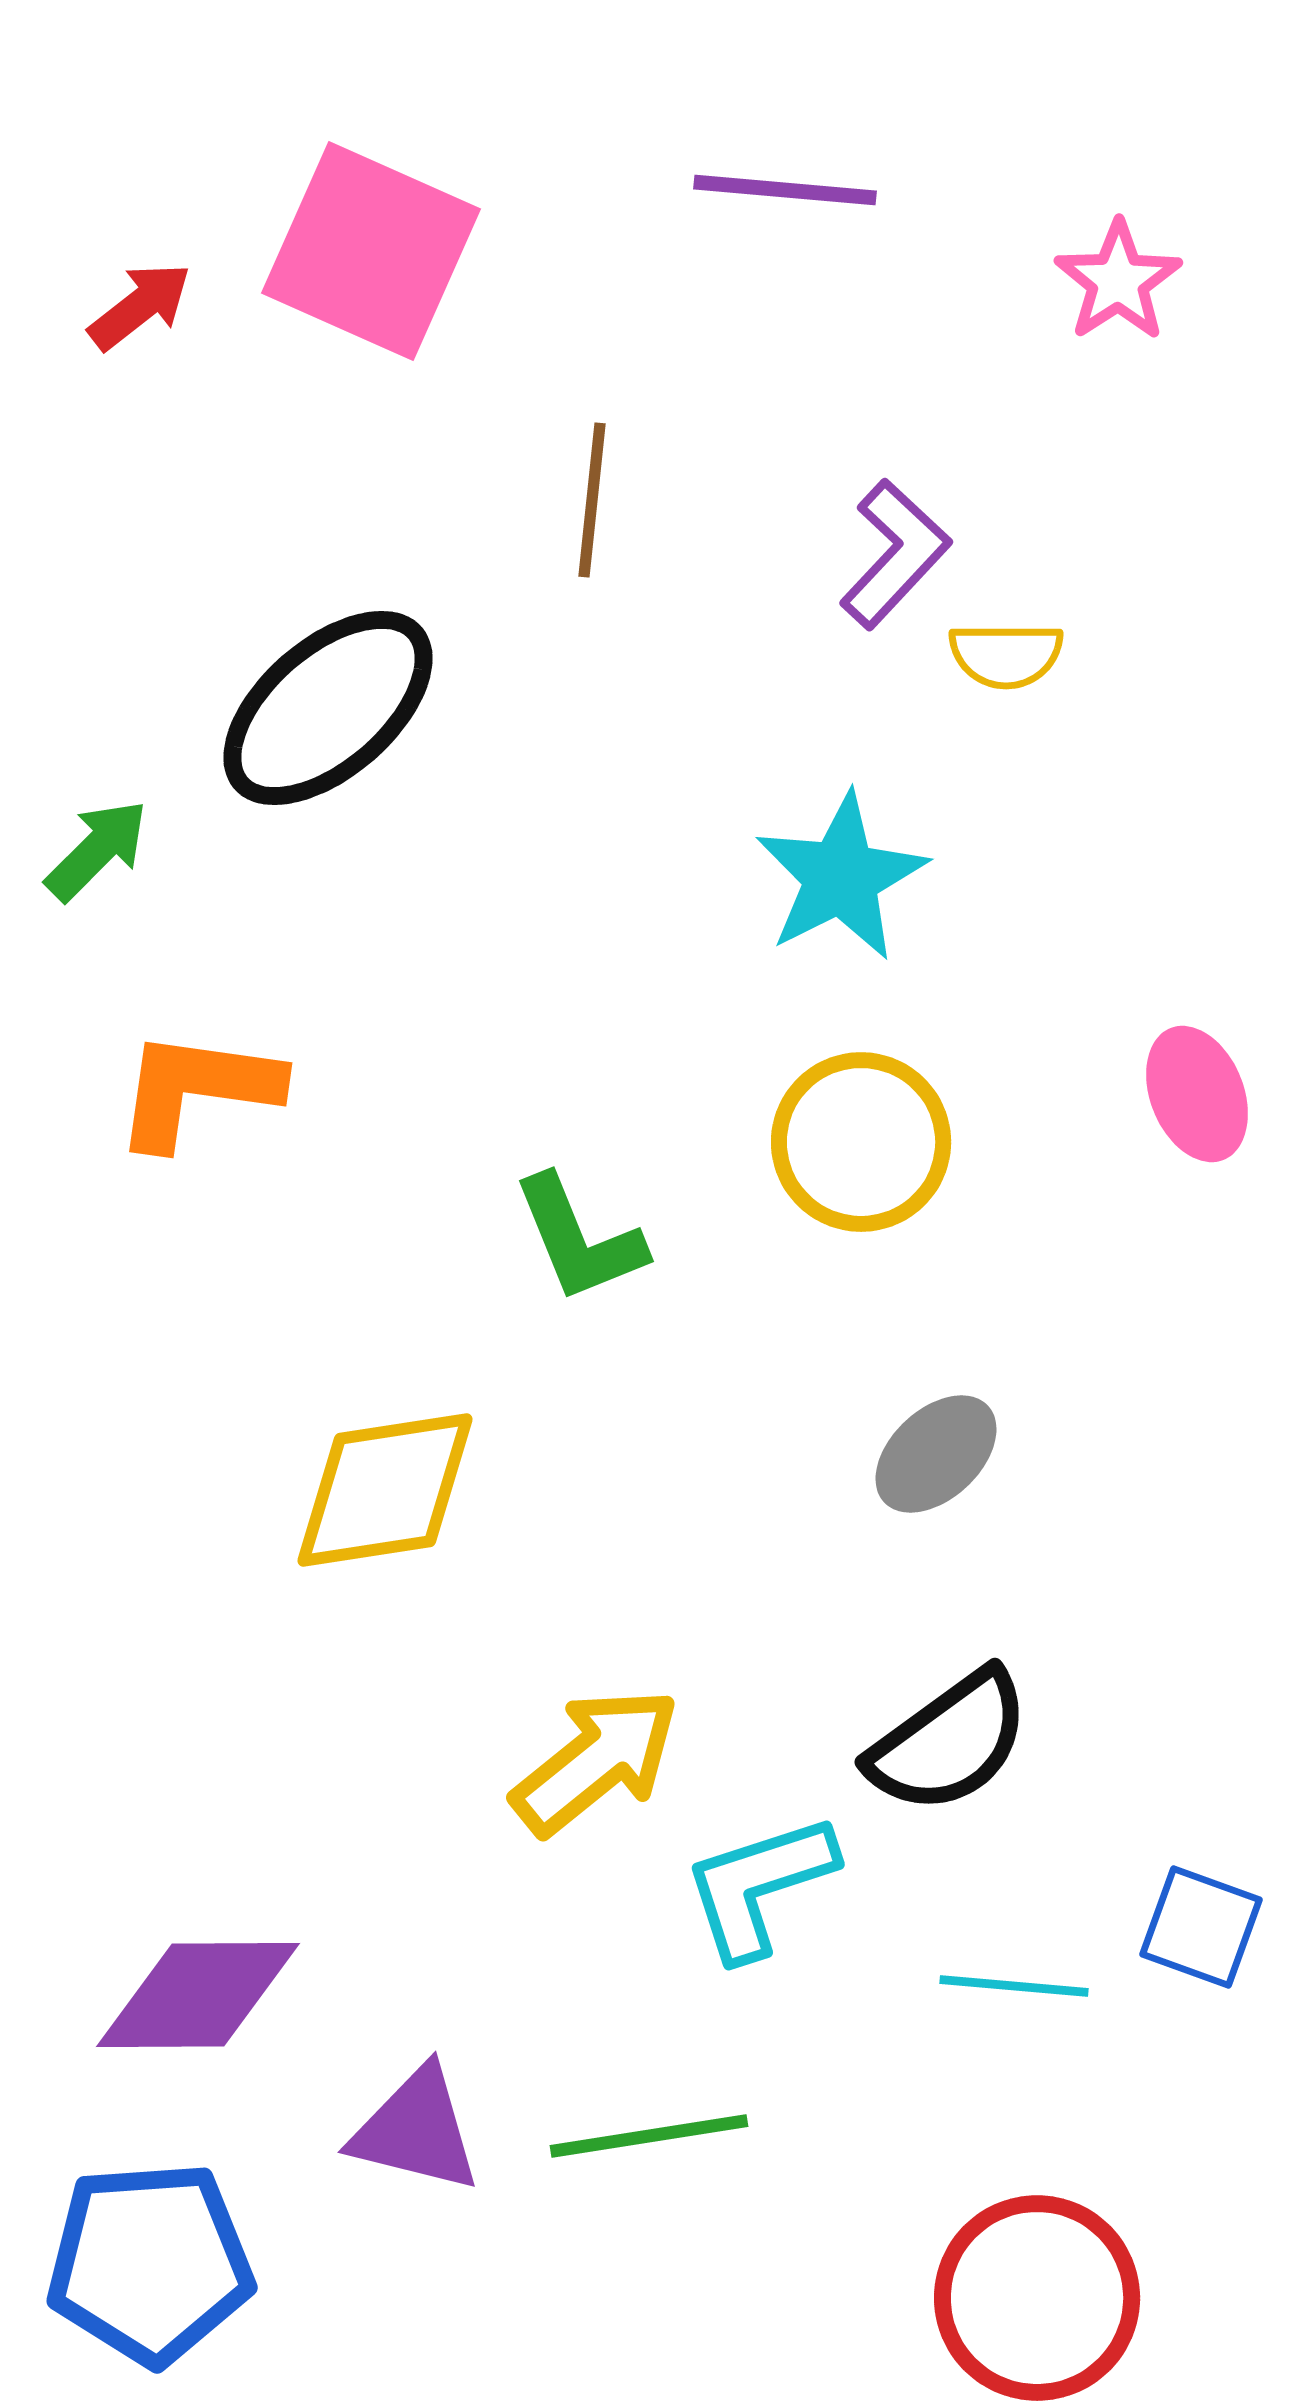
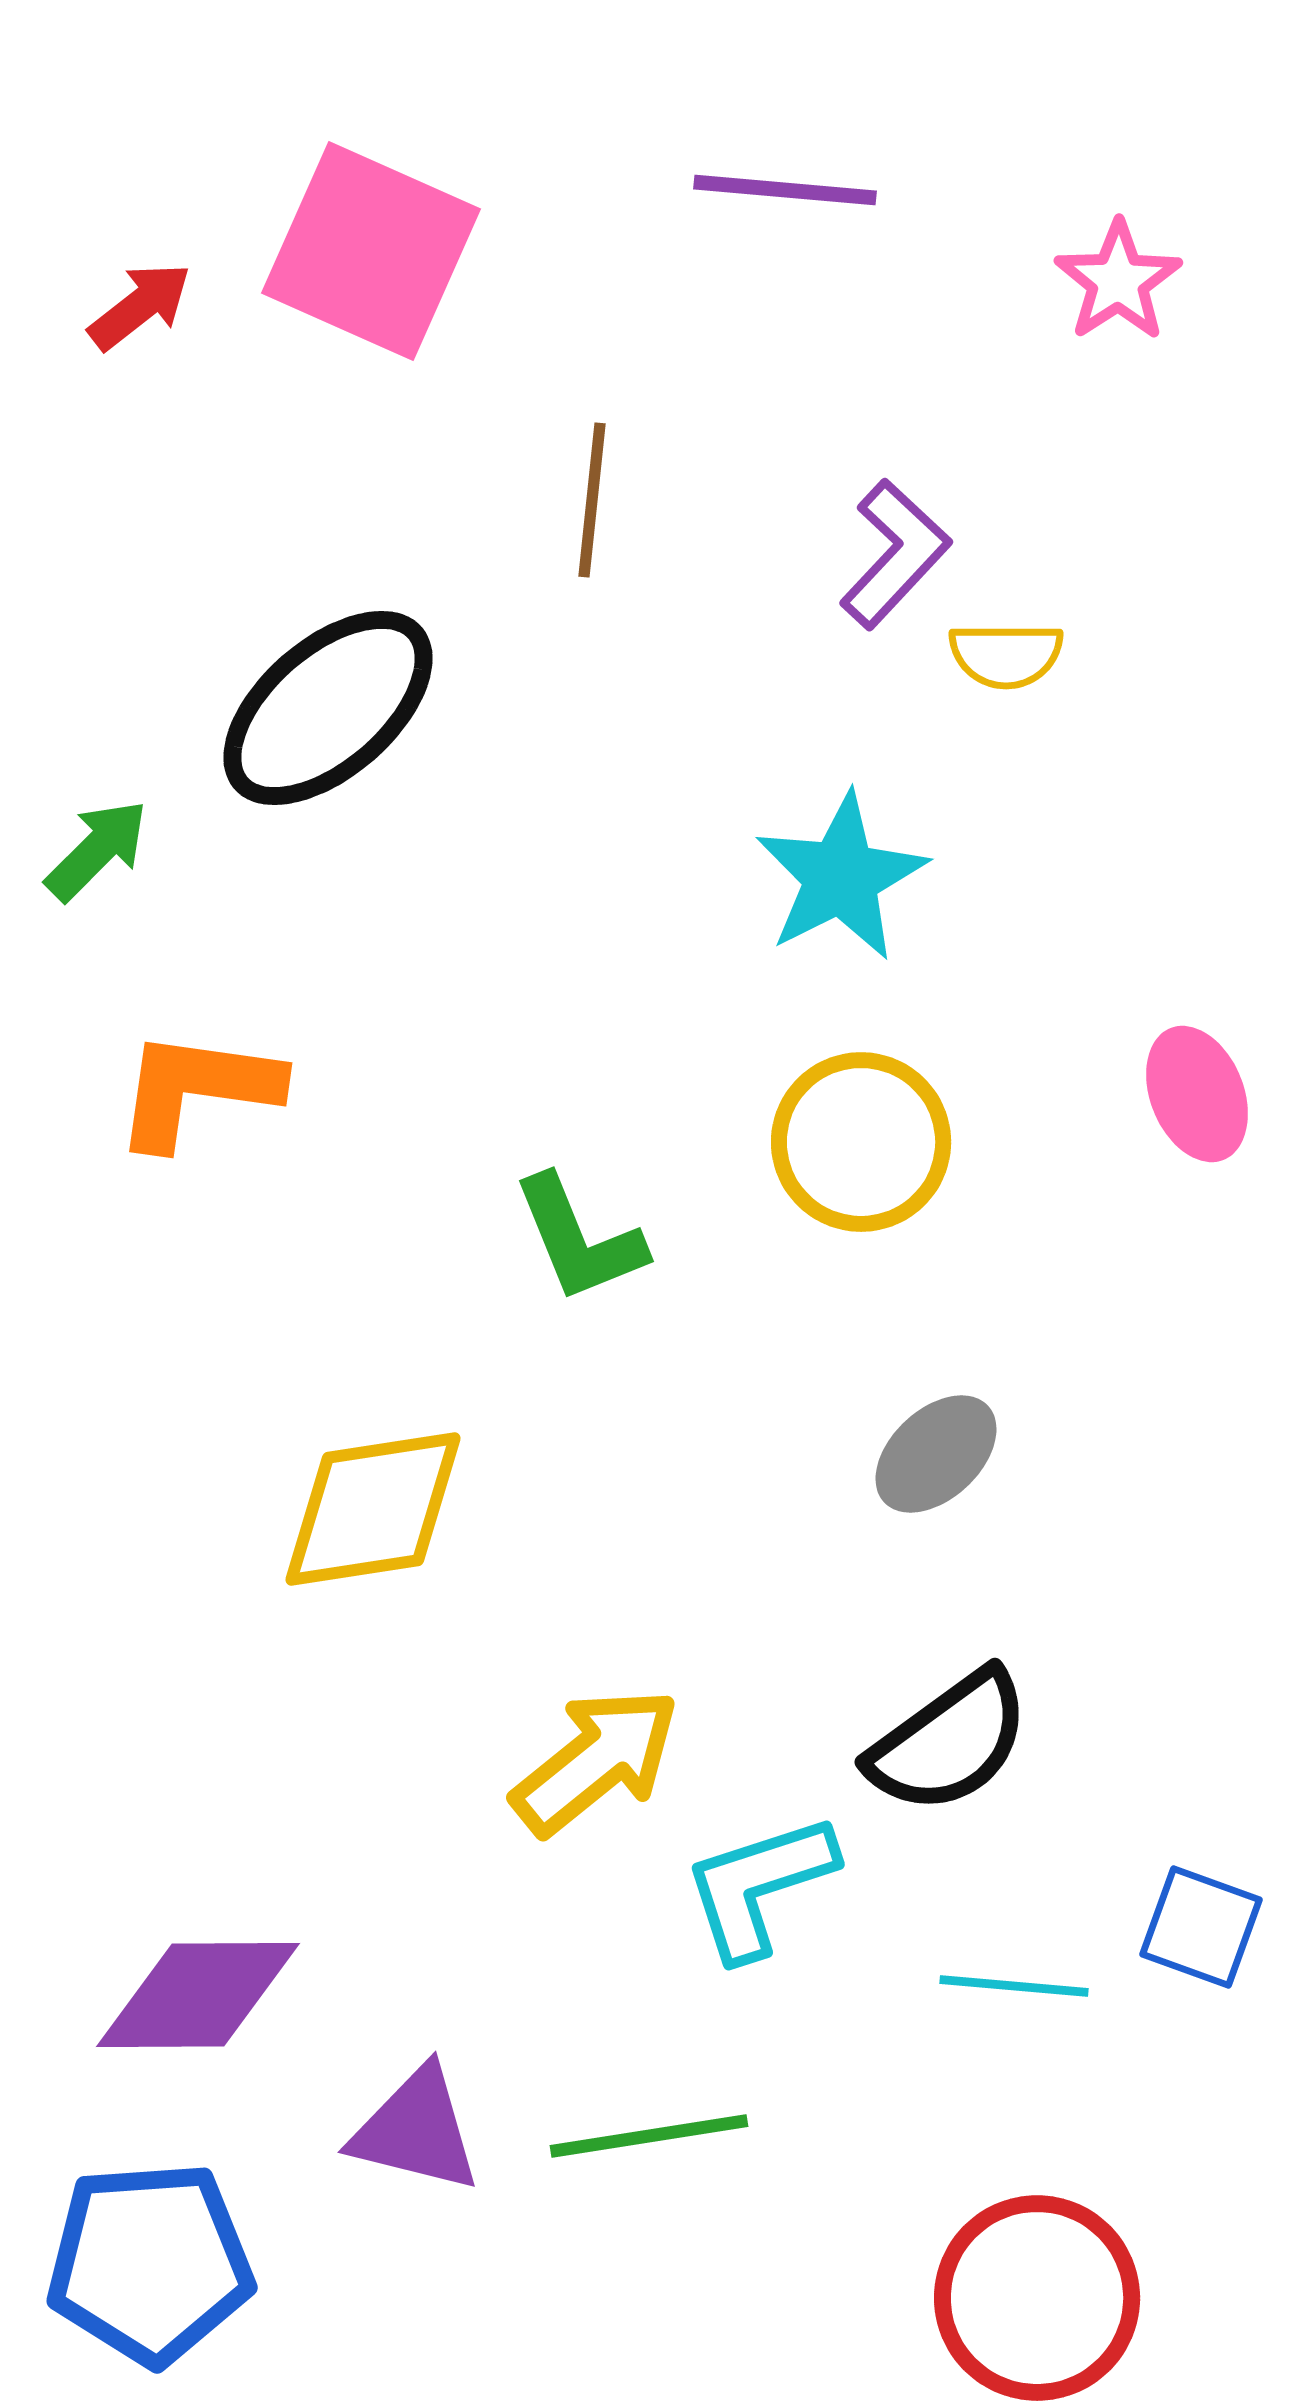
yellow diamond: moved 12 px left, 19 px down
